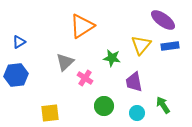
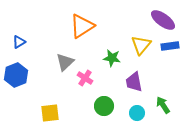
blue hexagon: rotated 15 degrees counterclockwise
